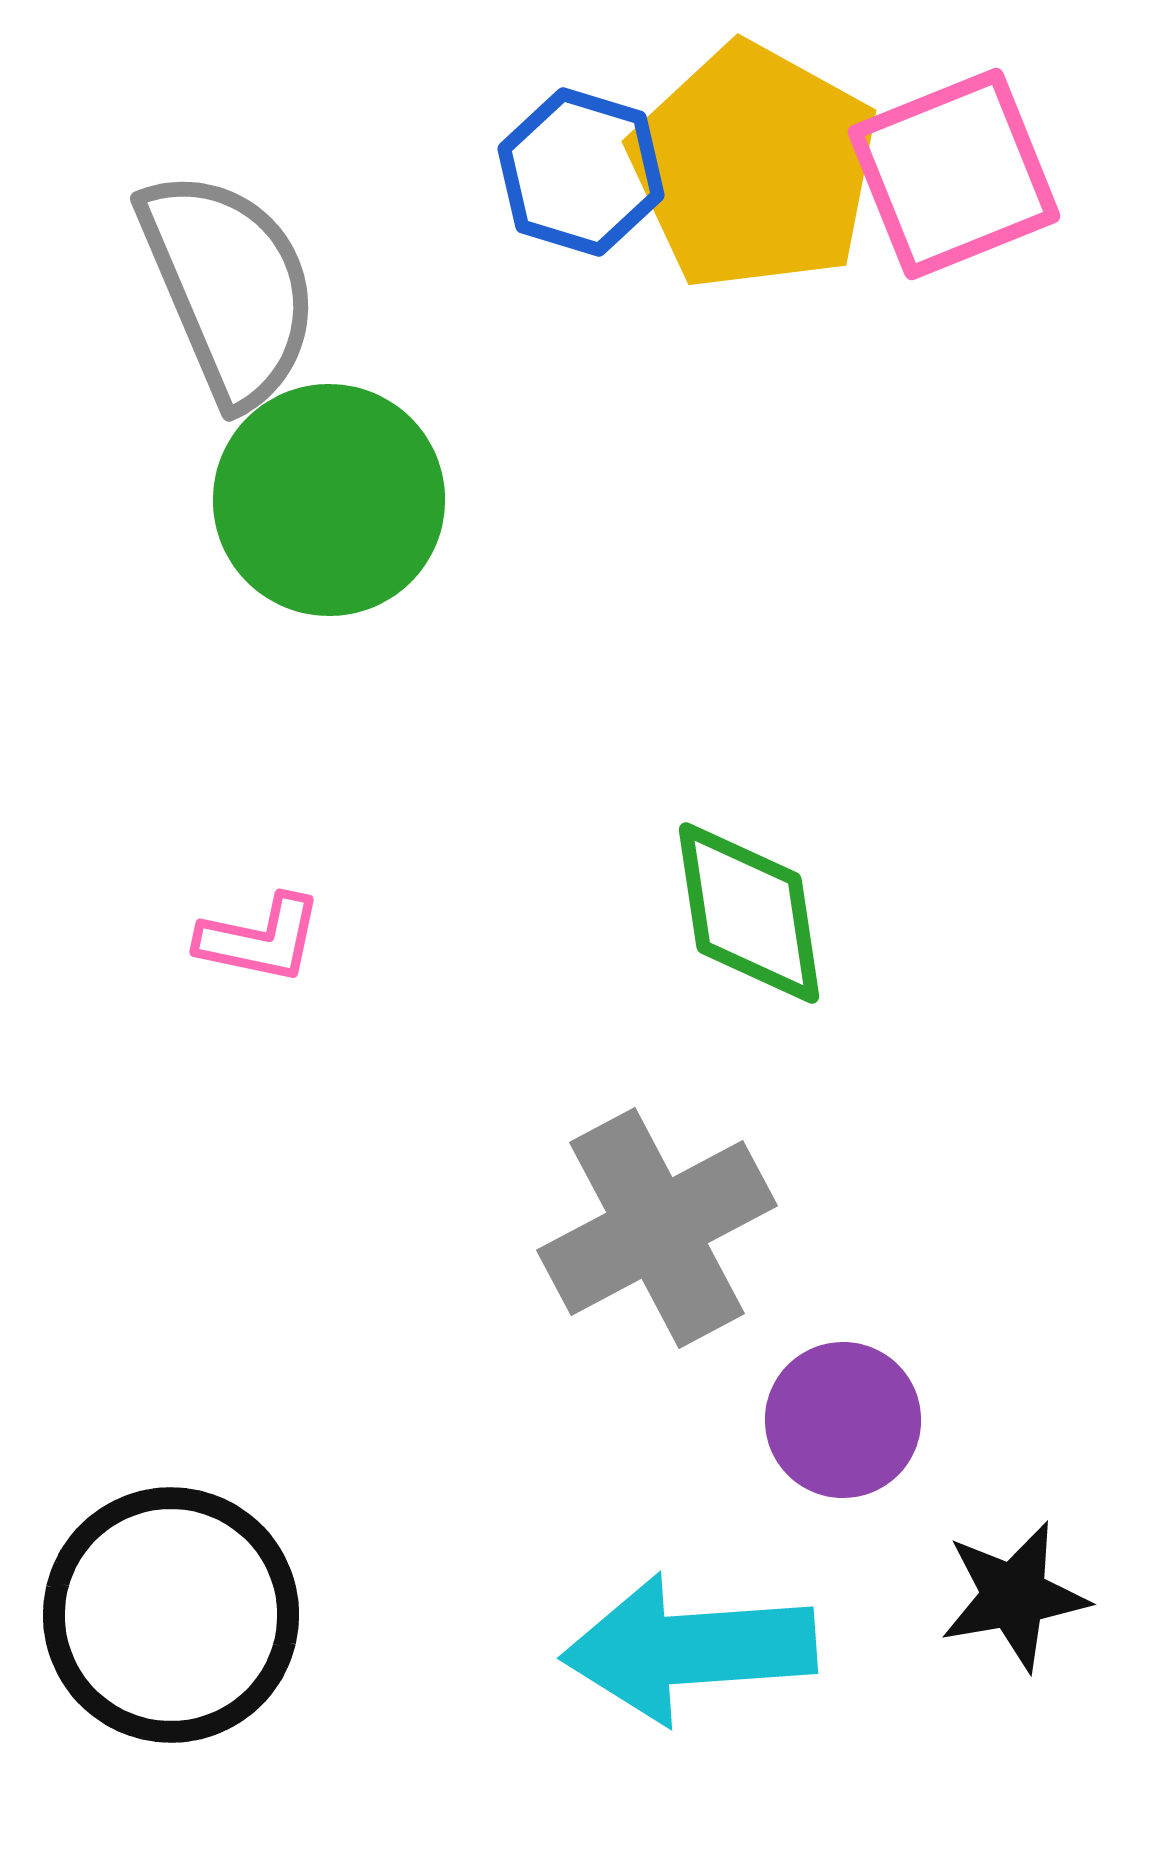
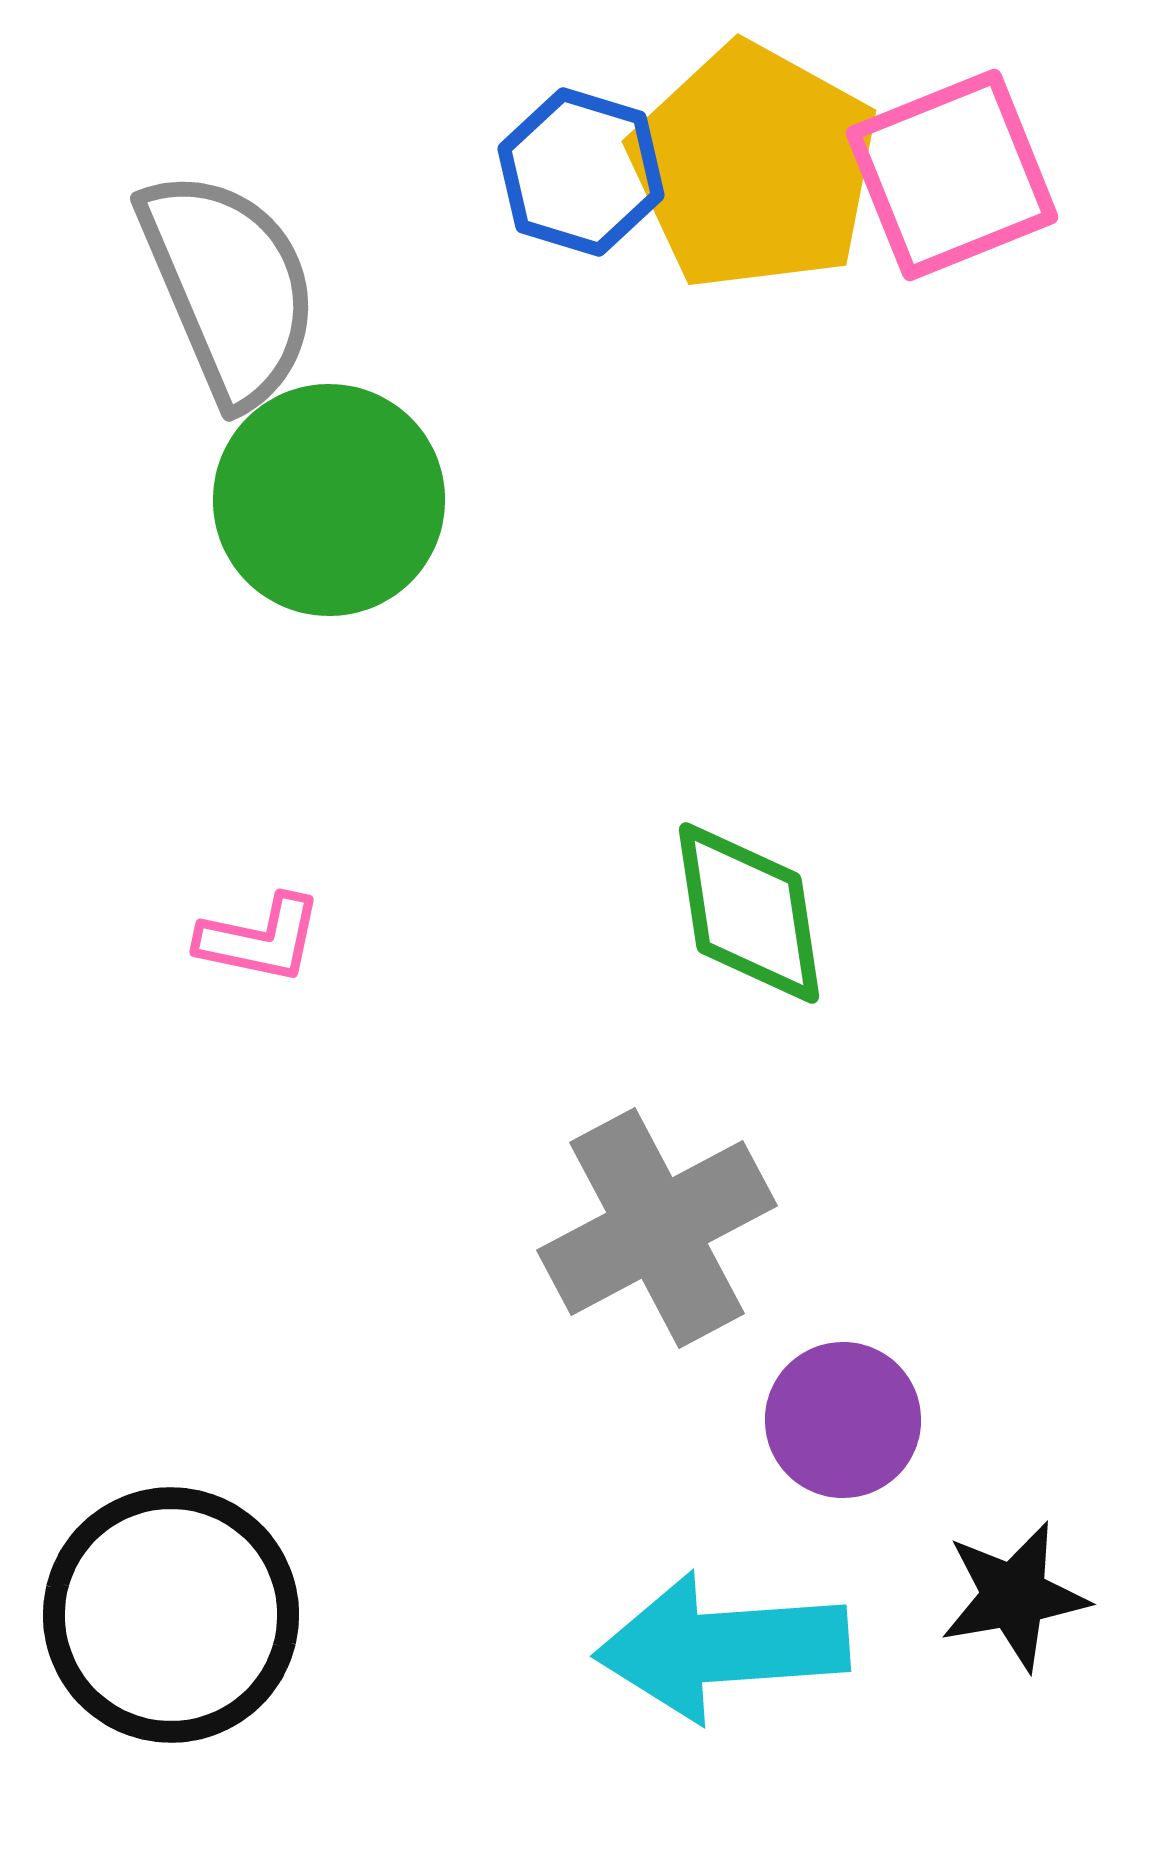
pink square: moved 2 px left, 1 px down
cyan arrow: moved 33 px right, 2 px up
